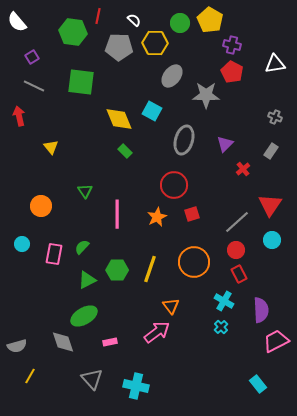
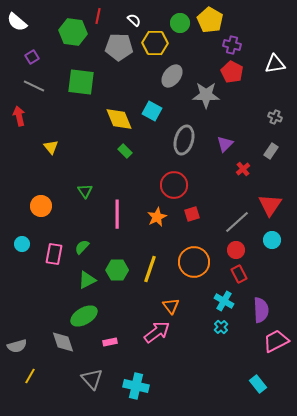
white semicircle at (17, 22): rotated 10 degrees counterclockwise
